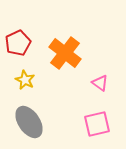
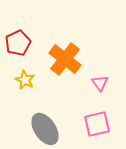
orange cross: moved 6 px down
pink triangle: rotated 18 degrees clockwise
gray ellipse: moved 16 px right, 7 px down
